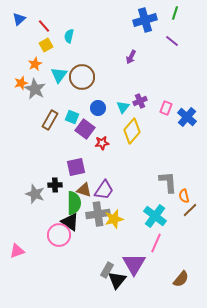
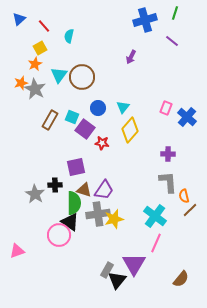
yellow square at (46, 45): moved 6 px left, 3 px down
purple cross at (140, 101): moved 28 px right, 53 px down; rotated 24 degrees clockwise
yellow diamond at (132, 131): moved 2 px left, 1 px up
red star at (102, 143): rotated 16 degrees clockwise
gray star at (35, 194): rotated 12 degrees clockwise
